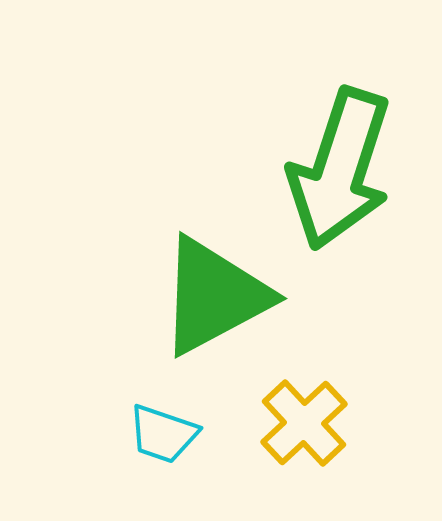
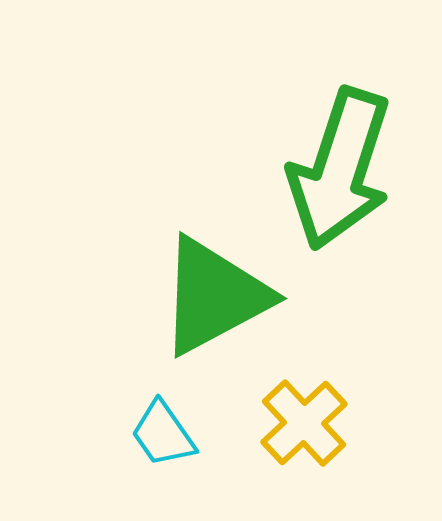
cyan trapezoid: rotated 36 degrees clockwise
